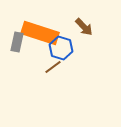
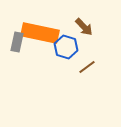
orange rectangle: rotated 6 degrees counterclockwise
blue hexagon: moved 5 px right, 1 px up
brown line: moved 34 px right
